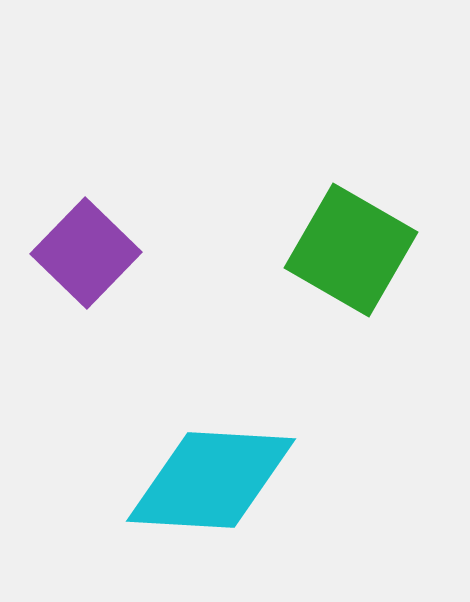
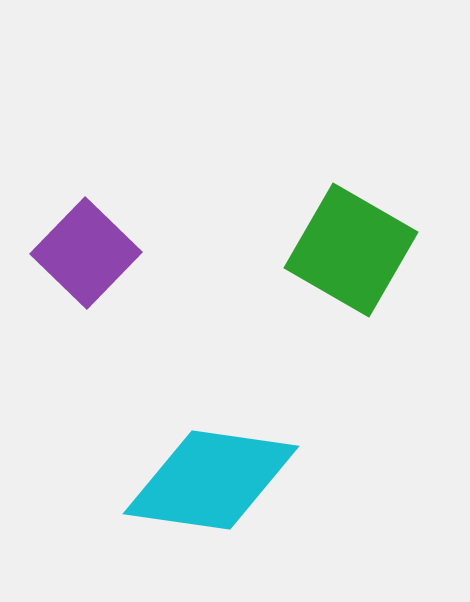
cyan diamond: rotated 5 degrees clockwise
